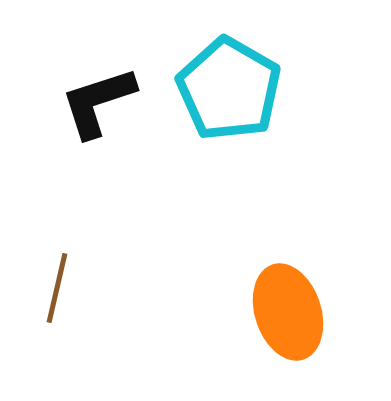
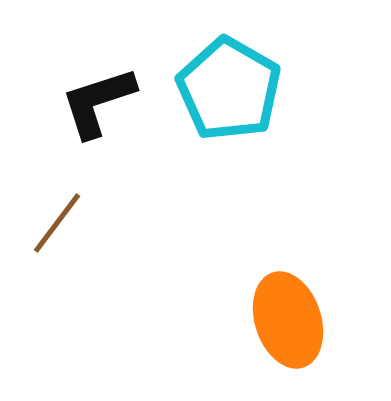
brown line: moved 65 px up; rotated 24 degrees clockwise
orange ellipse: moved 8 px down
